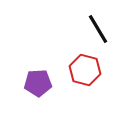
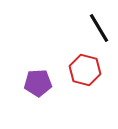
black line: moved 1 px right, 1 px up
